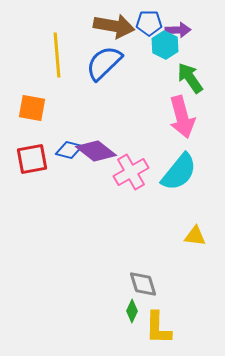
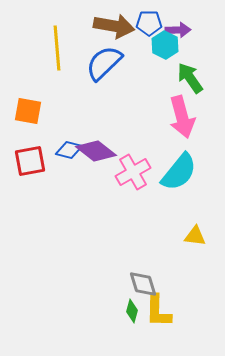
yellow line: moved 7 px up
orange square: moved 4 px left, 3 px down
red square: moved 2 px left, 2 px down
pink cross: moved 2 px right
green diamond: rotated 10 degrees counterclockwise
yellow L-shape: moved 17 px up
